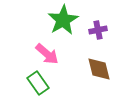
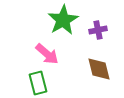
green rectangle: rotated 20 degrees clockwise
